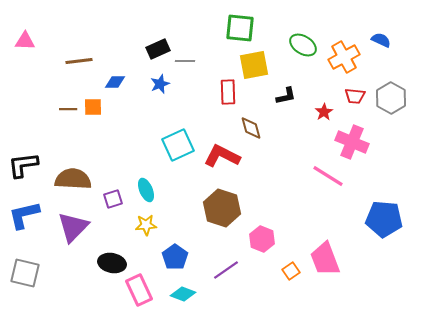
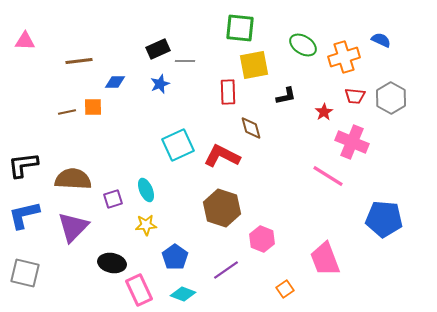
orange cross at (344, 57): rotated 12 degrees clockwise
brown line at (68, 109): moved 1 px left, 3 px down; rotated 12 degrees counterclockwise
orange square at (291, 271): moved 6 px left, 18 px down
